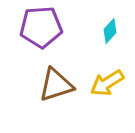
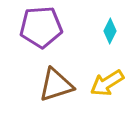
cyan diamond: rotated 15 degrees counterclockwise
